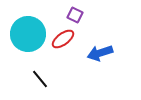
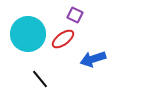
blue arrow: moved 7 px left, 6 px down
